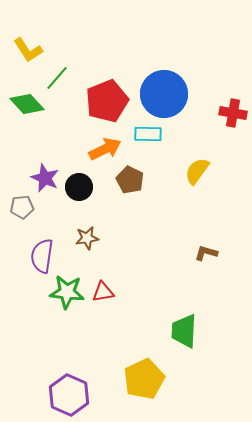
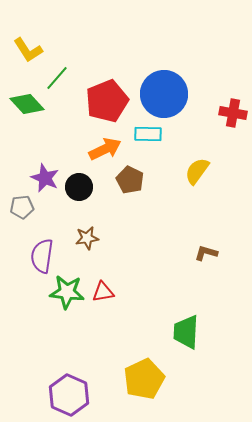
green trapezoid: moved 2 px right, 1 px down
